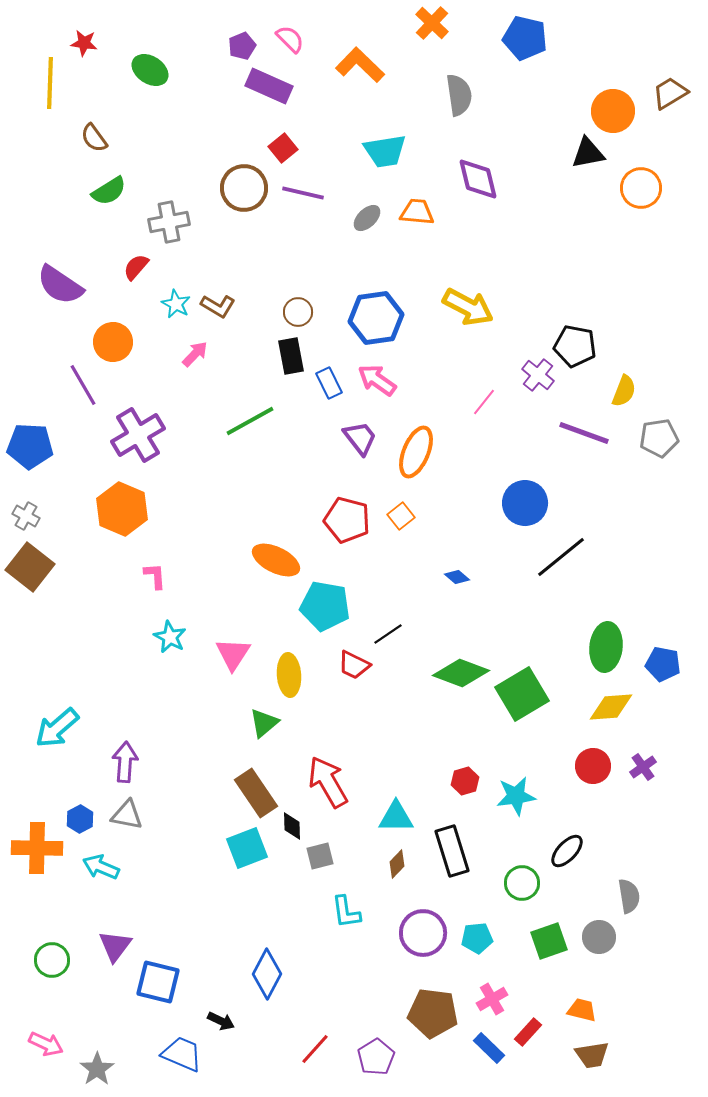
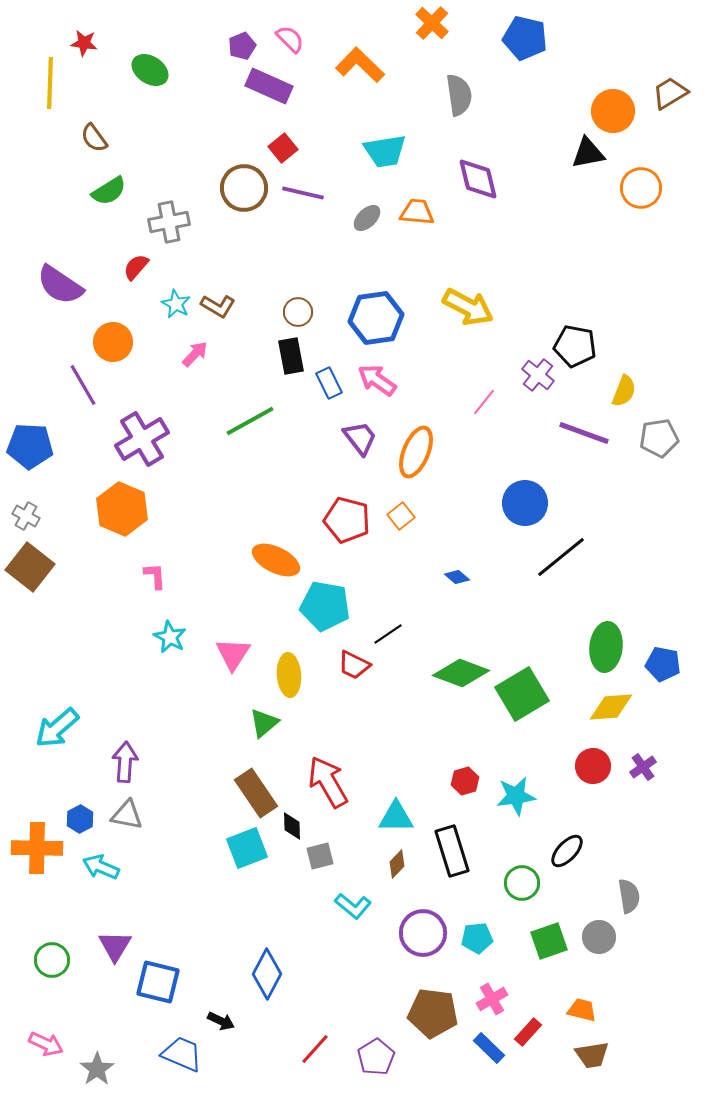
purple cross at (138, 435): moved 4 px right, 4 px down
cyan L-shape at (346, 912): moved 7 px right, 6 px up; rotated 42 degrees counterclockwise
purple triangle at (115, 946): rotated 6 degrees counterclockwise
